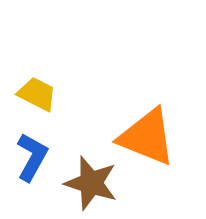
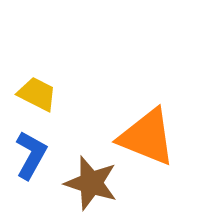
blue L-shape: moved 1 px left, 2 px up
